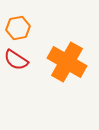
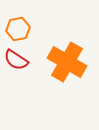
orange hexagon: moved 1 px down
